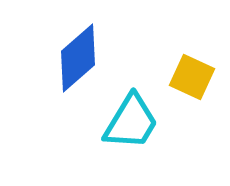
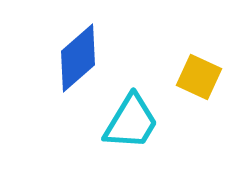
yellow square: moved 7 px right
